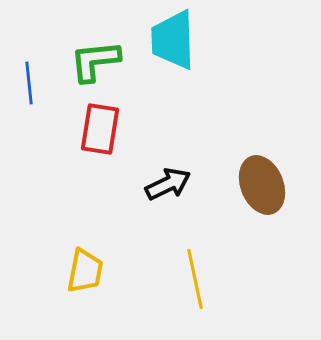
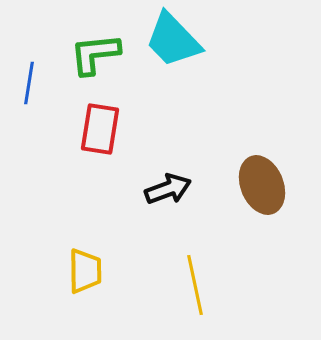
cyan trapezoid: rotated 42 degrees counterclockwise
green L-shape: moved 7 px up
blue line: rotated 15 degrees clockwise
black arrow: moved 5 px down; rotated 6 degrees clockwise
yellow trapezoid: rotated 12 degrees counterclockwise
yellow line: moved 6 px down
